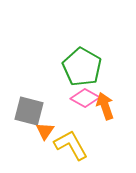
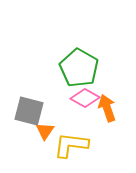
green pentagon: moved 3 px left, 1 px down
orange arrow: moved 2 px right, 2 px down
yellow L-shape: rotated 54 degrees counterclockwise
